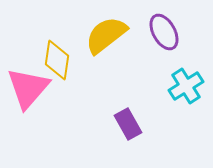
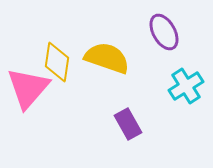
yellow semicircle: moved 1 px right, 23 px down; rotated 57 degrees clockwise
yellow diamond: moved 2 px down
